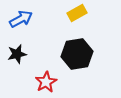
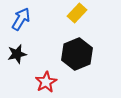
yellow rectangle: rotated 18 degrees counterclockwise
blue arrow: rotated 30 degrees counterclockwise
black hexagon: rotated 12 degrees counterclockwise
